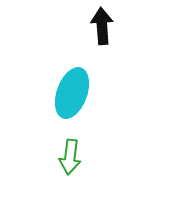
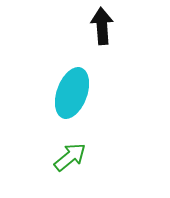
green arrow: rotated 136 degrees counterclockwise
